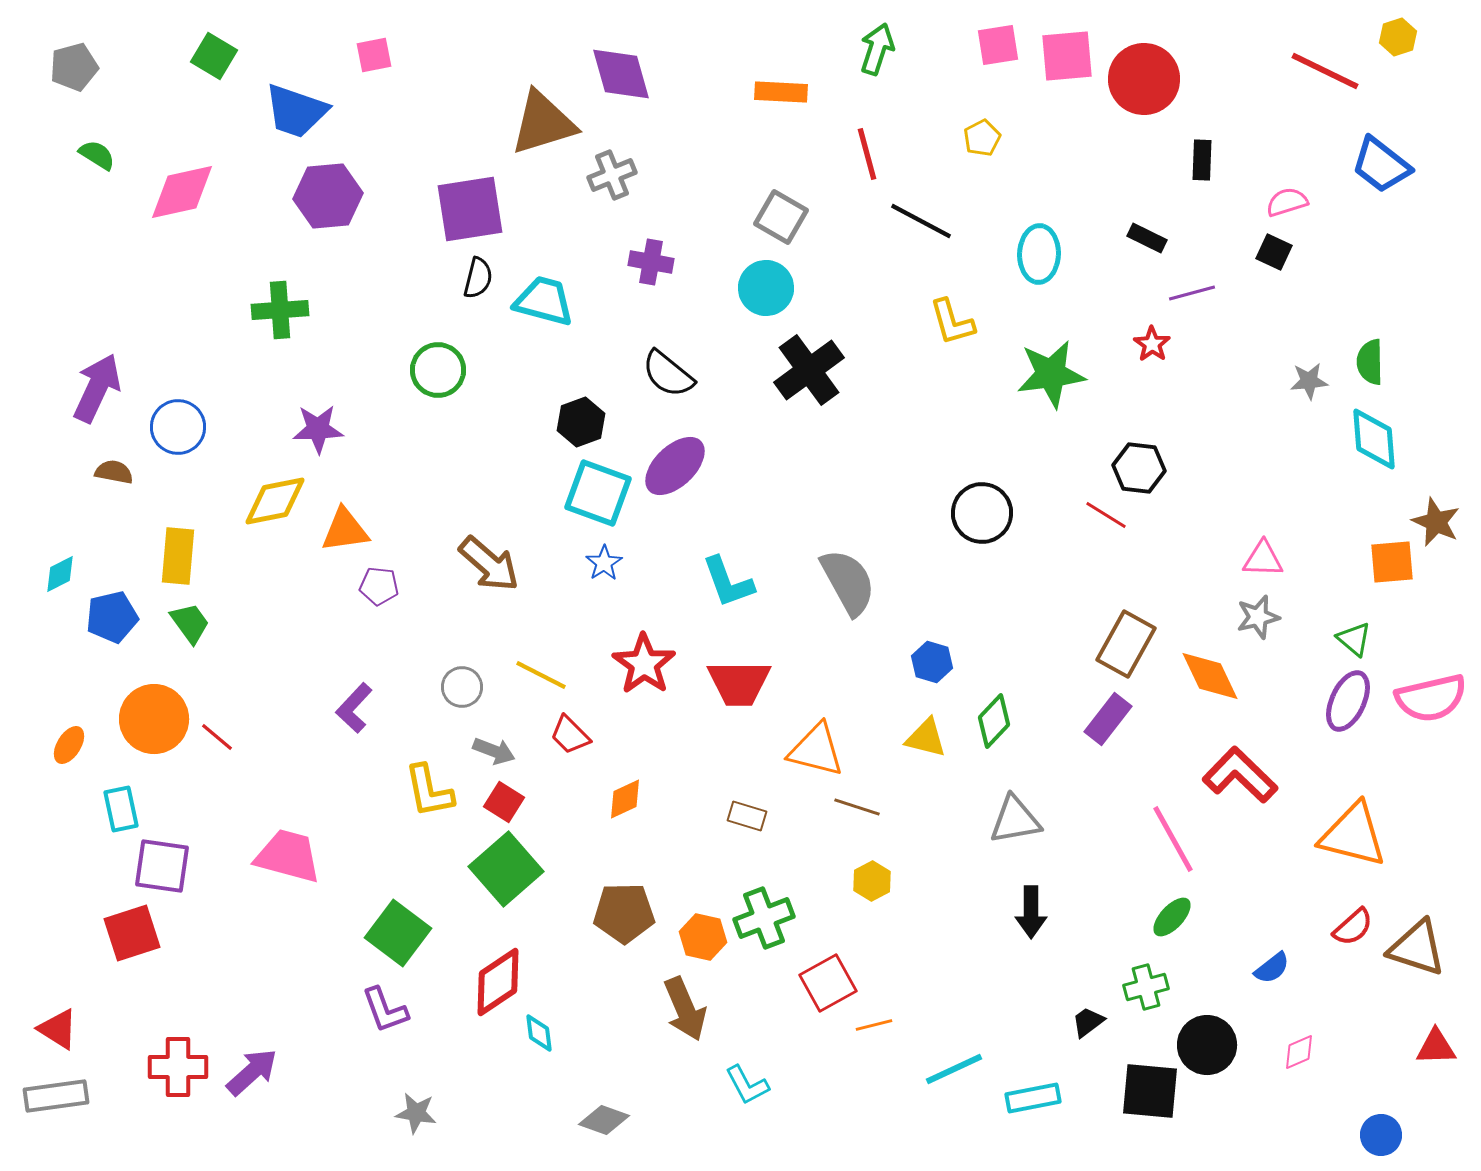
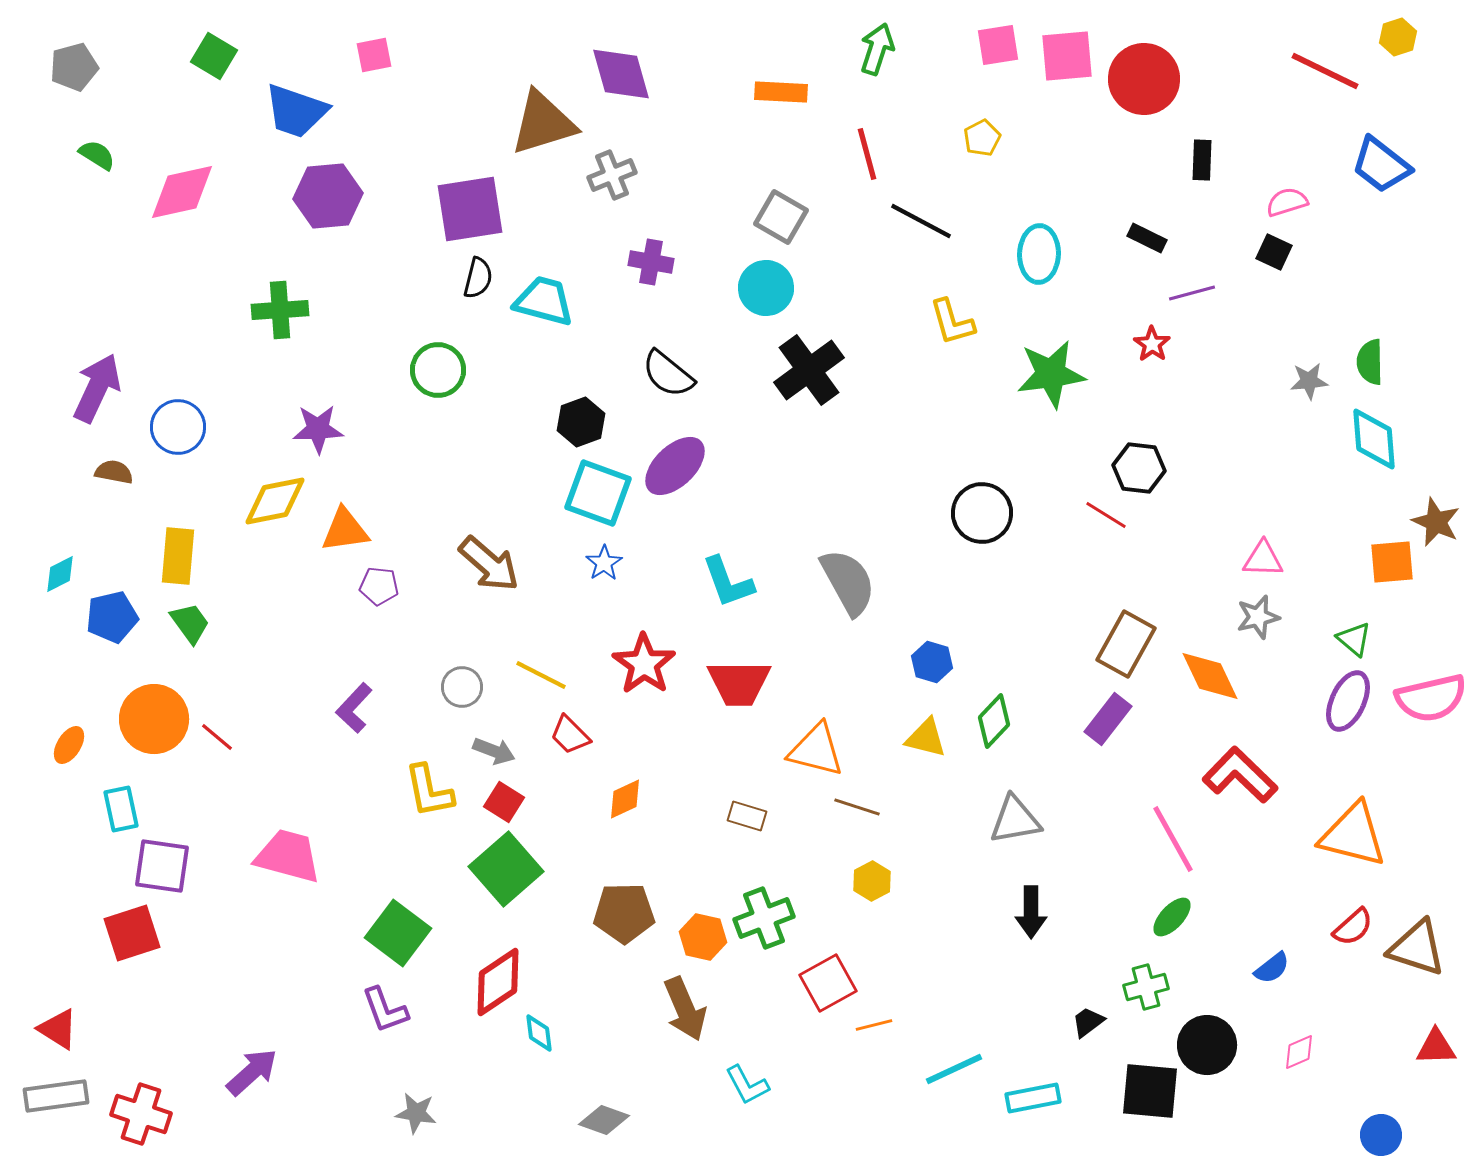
red cross at (178, 1067): moved 37 px left, 47 px down; rotated 18 degrees clockwise
